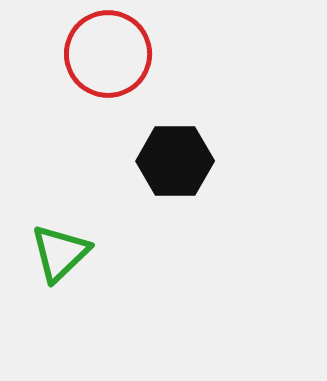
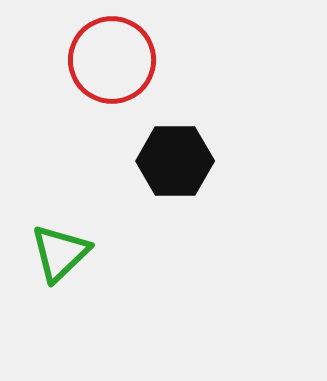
red circle: moved 4 px right, 6 px down
